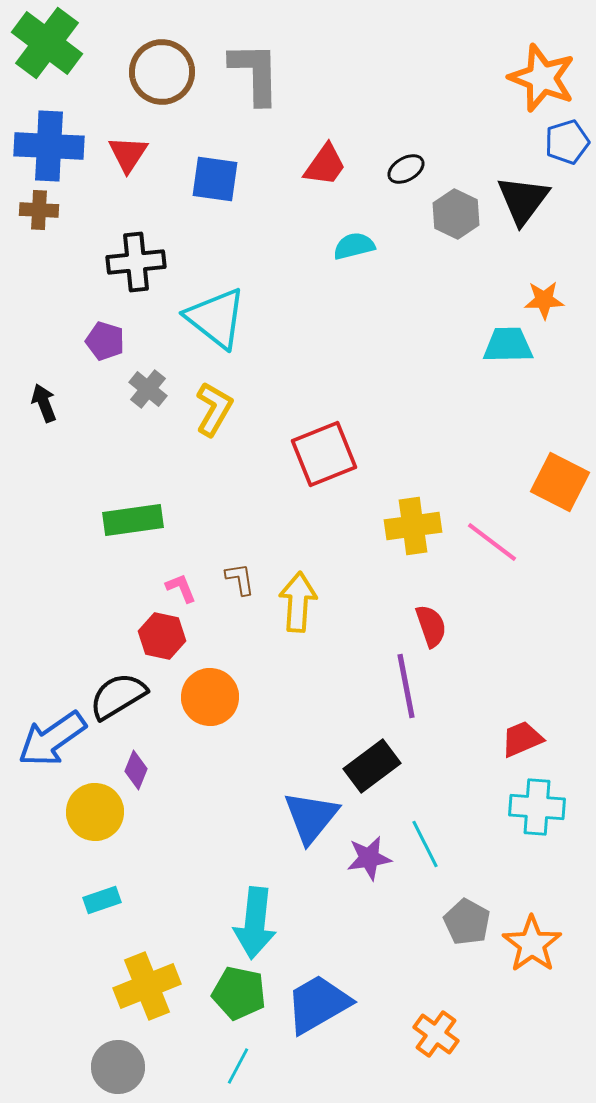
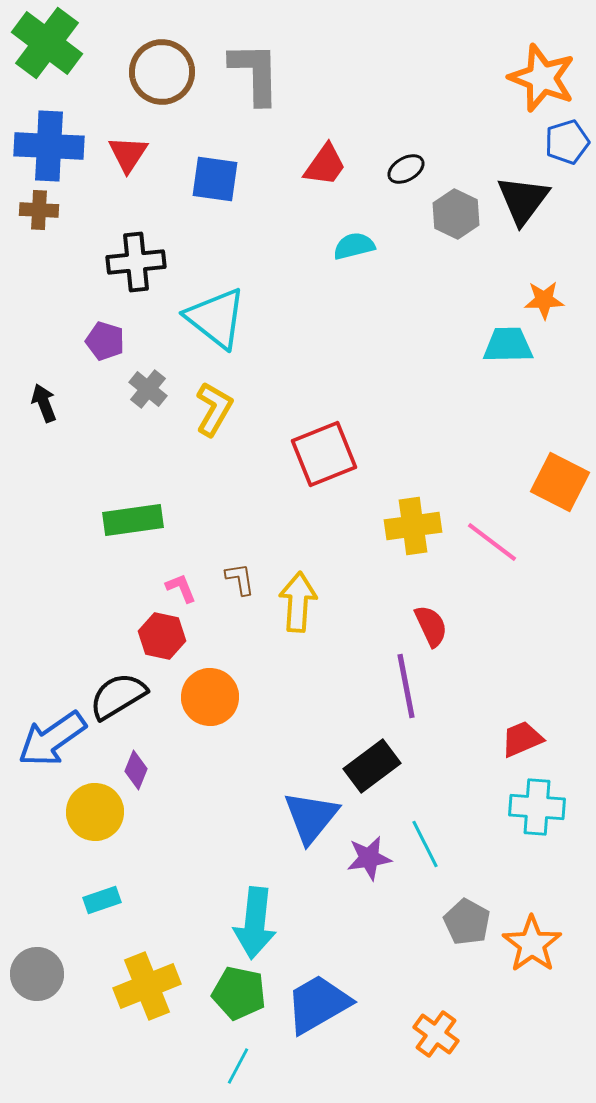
red semicircle at (431, 626): rotated 6 degrees counterclockwise
gray circle at (118, 1067): moved 81 px left, 93 px up
